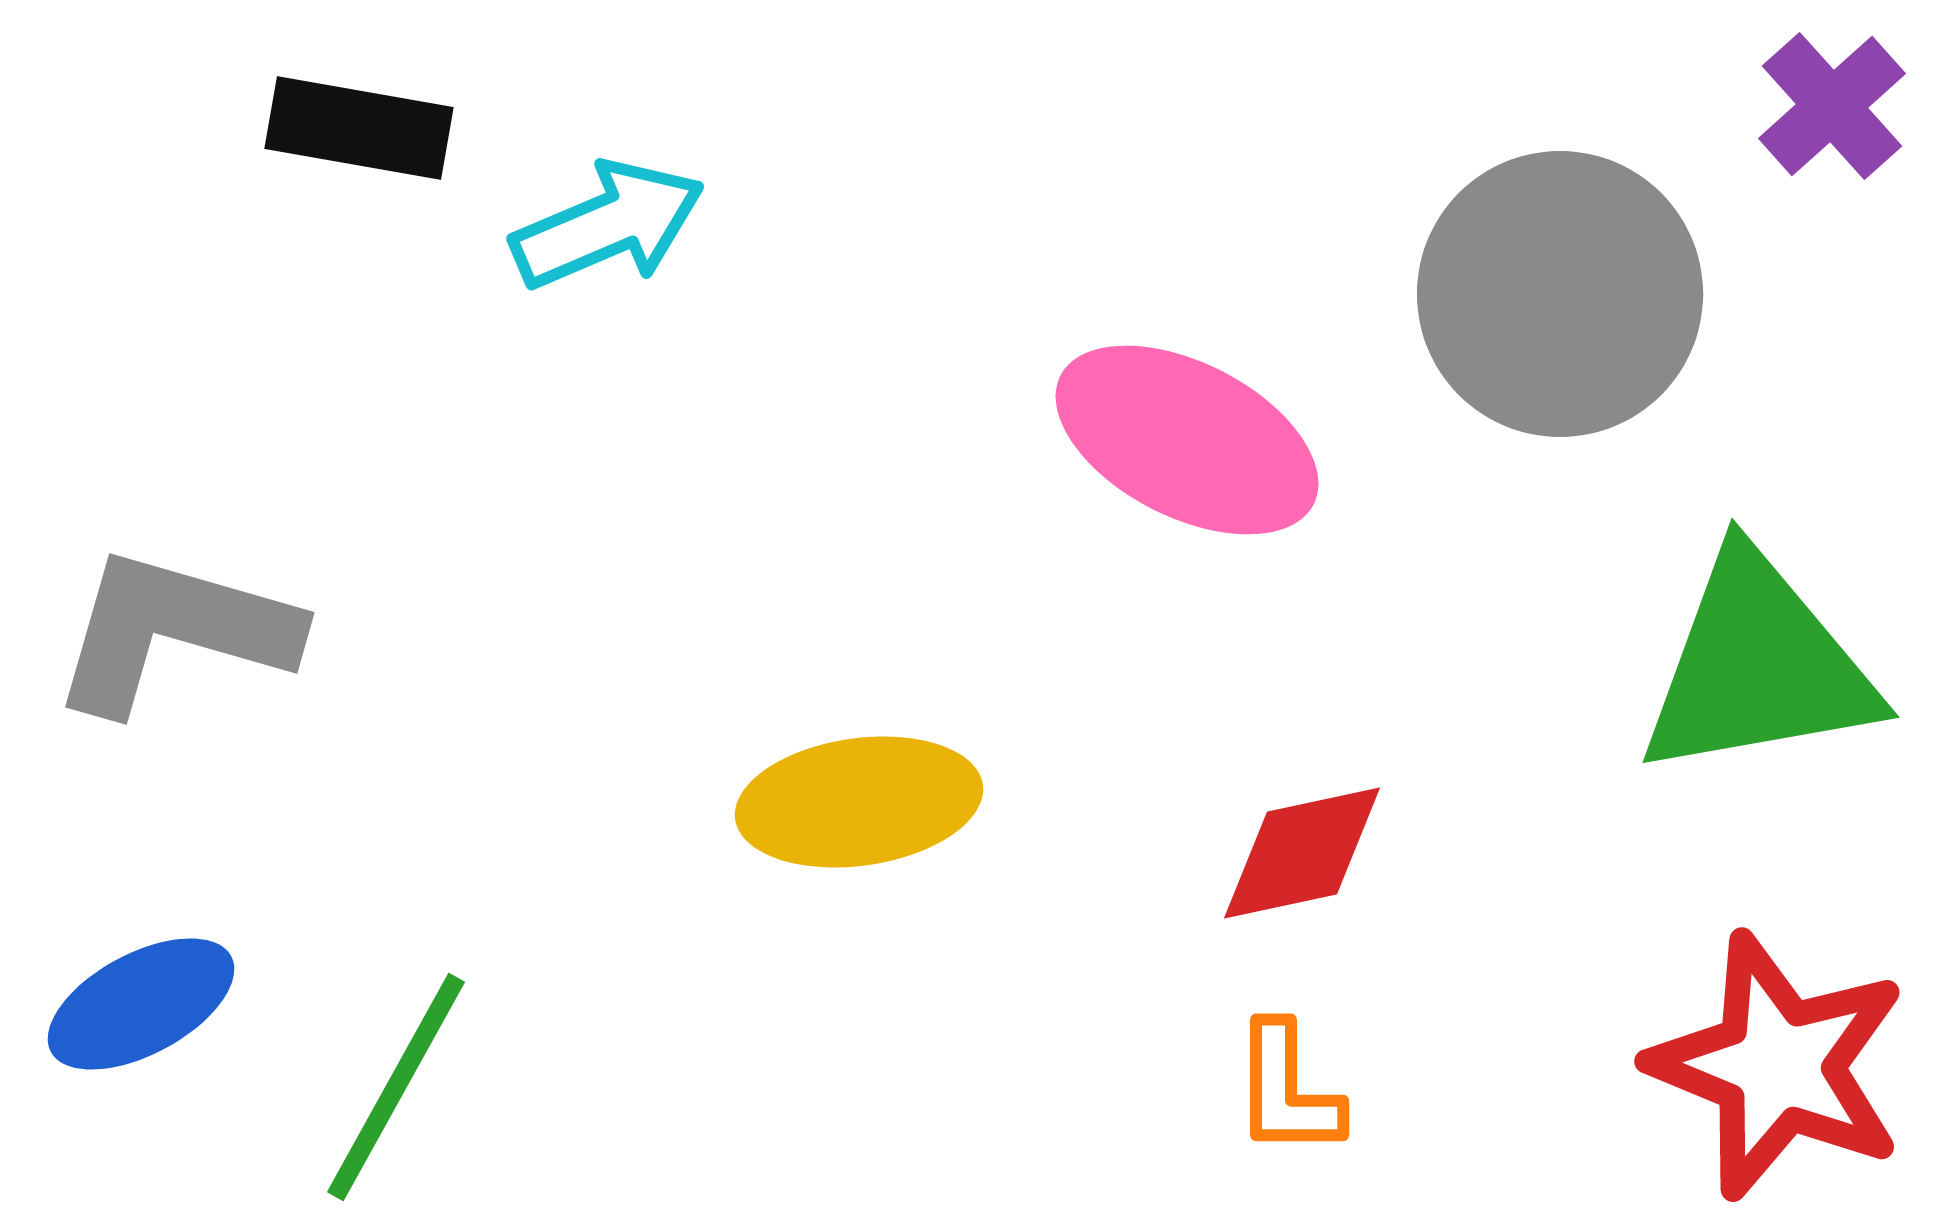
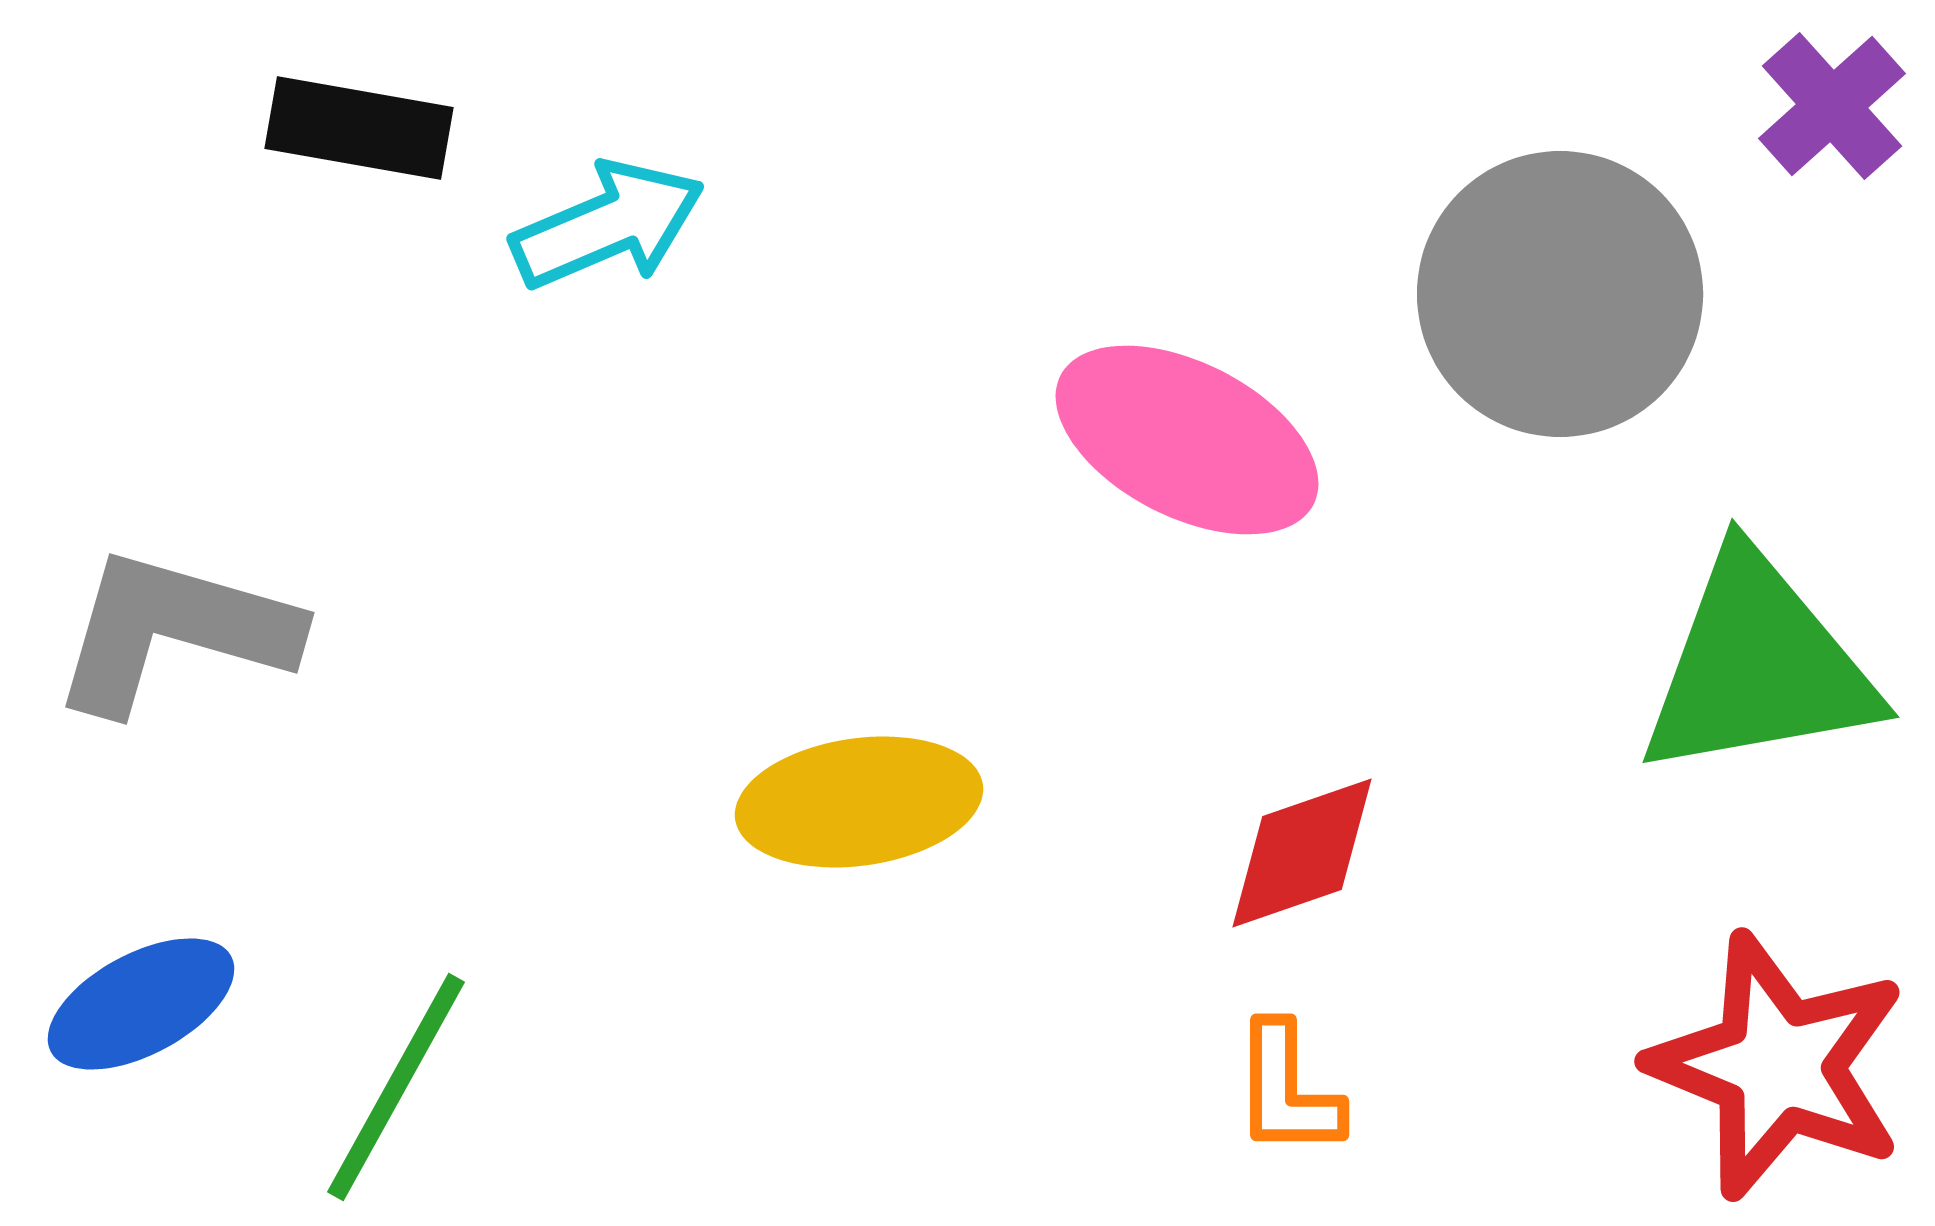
red diamond: rotated 7 degrees counterclockwise
